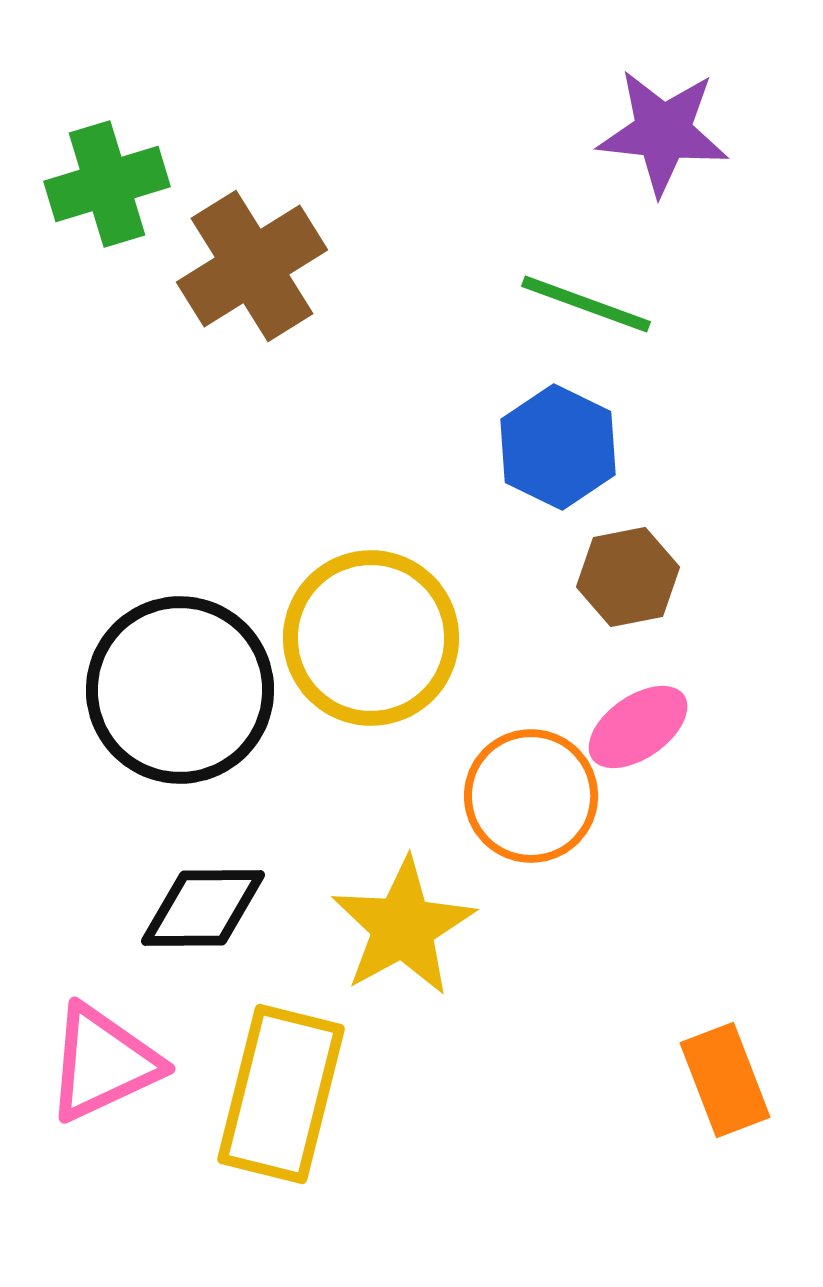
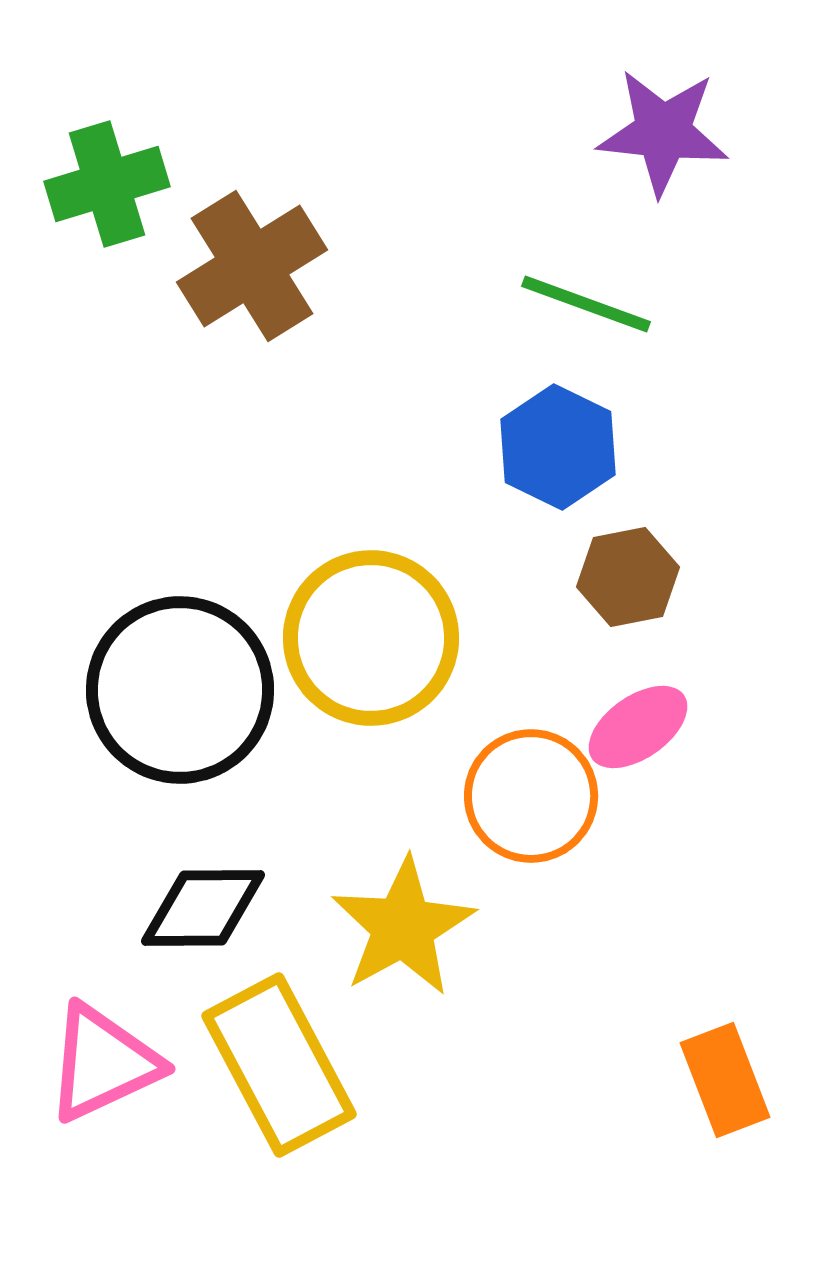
yellow rectangle: moved 2 px left, 29 px up; rotated 42 degrees counterclockwise
